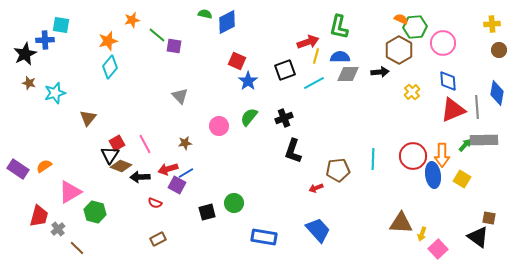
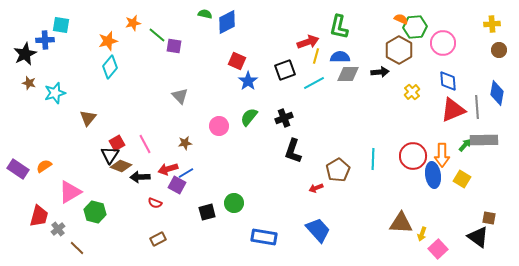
orange star at (132, 20): moved 1 px right, 3 px down
brown pentagon at (338, 170): rotated 25 degrees counterclockwise
